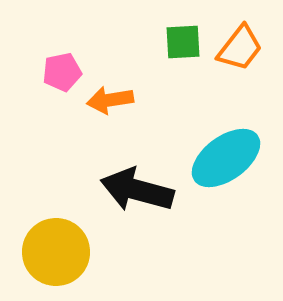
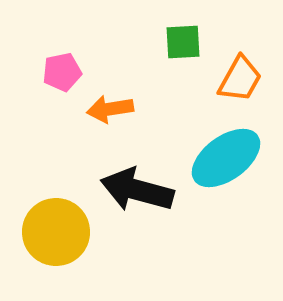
orange trapezoid: moved 31 px down; rotated 9 degrees counterclockwise
orange arrow: moved 9 px down
yellow circle: moved 20 px up
